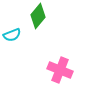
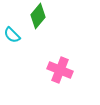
cyan semicircle: rotated 66 degrees clockwise
